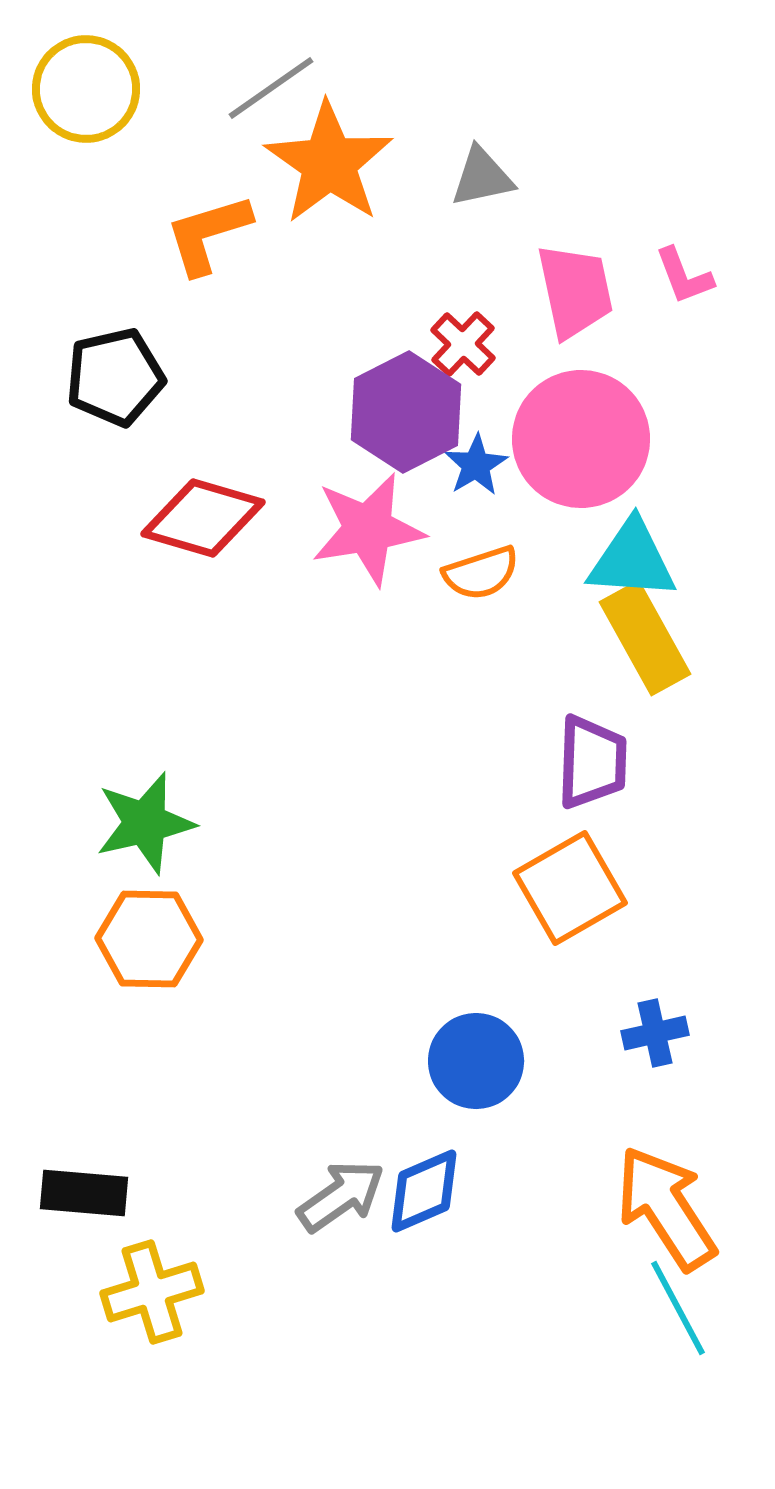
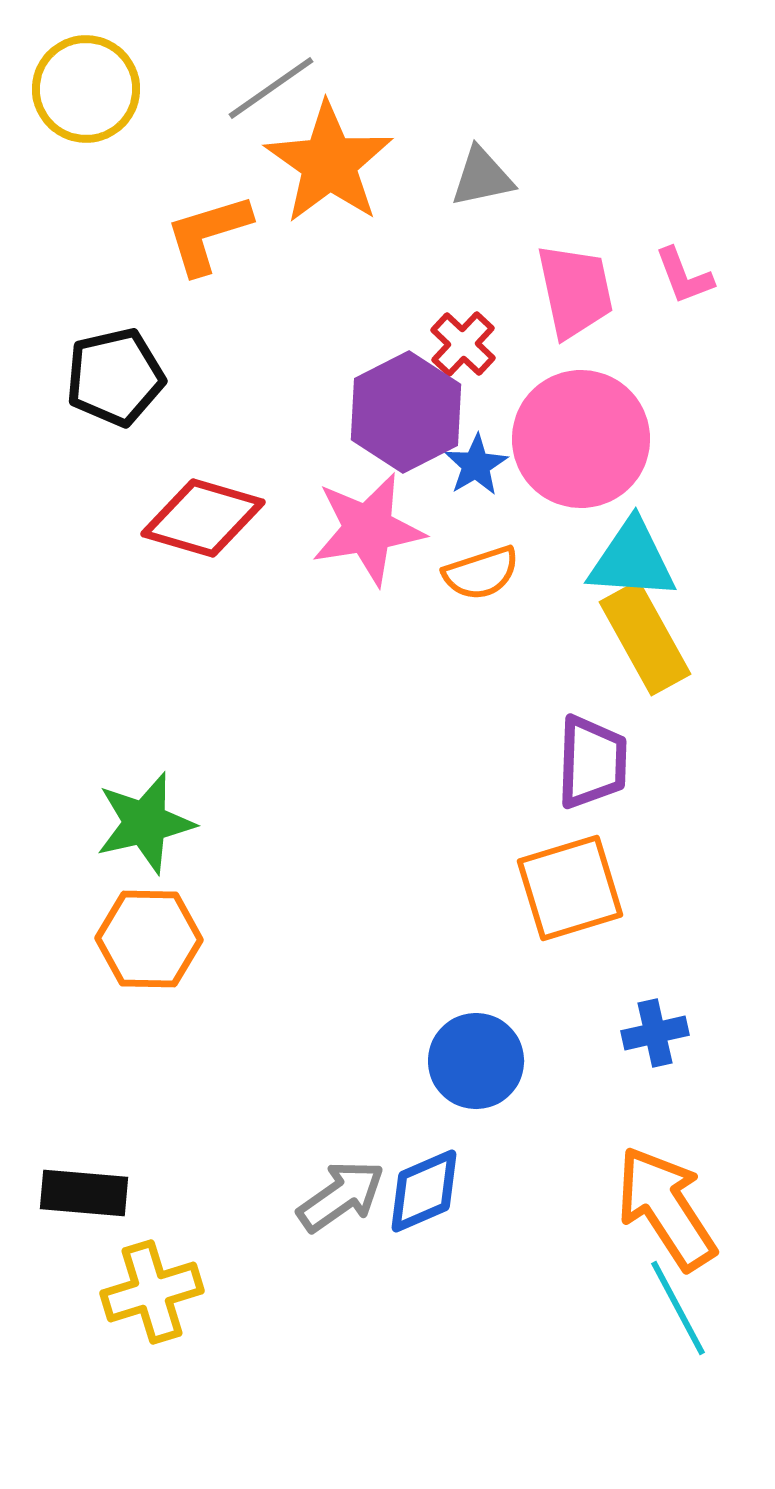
orange square: rotated 13 degrees clockwise
